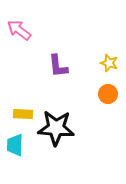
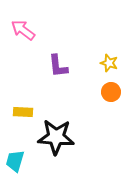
pink arrow: moved 4 px right
orange circle: moved 3 px right, 2 px up
yellow rectangle: moved 2 px up
black star: moved 9 px down
cyan trapezoid: moved 16 px down; rotated 15 degrees clockwise
